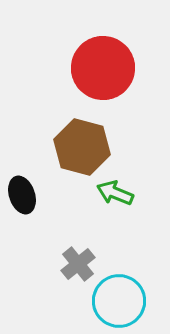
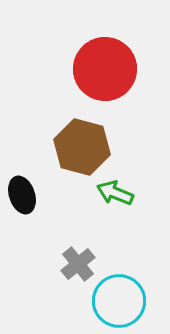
red circle: moved 2 px right, 1 px down
